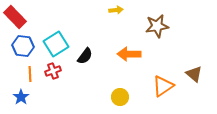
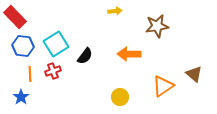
yellow arrow: moved 1 px left, 1 px down
